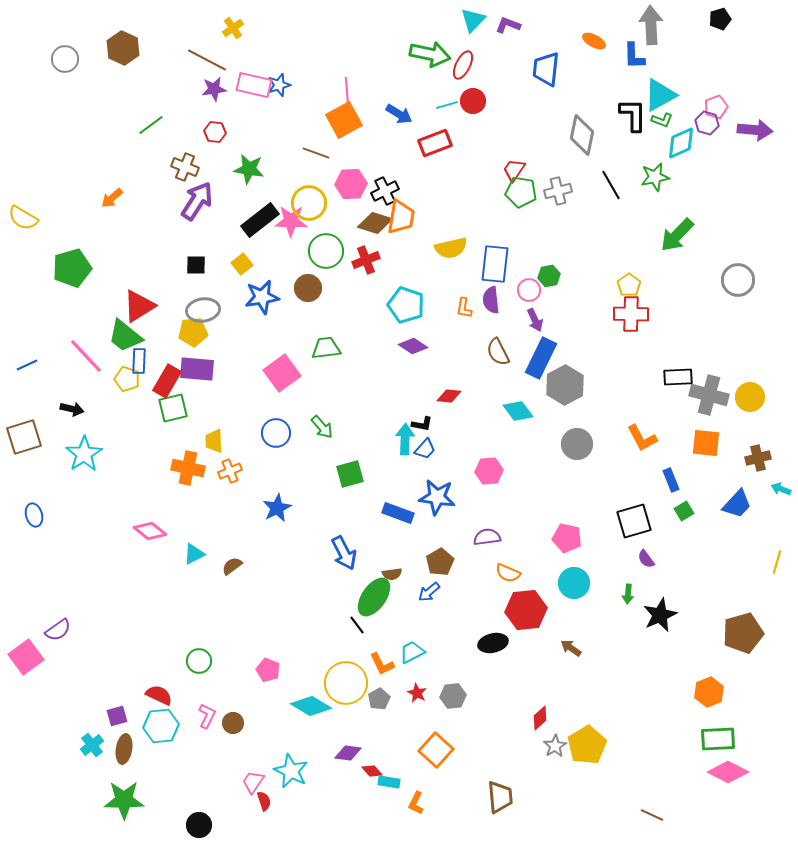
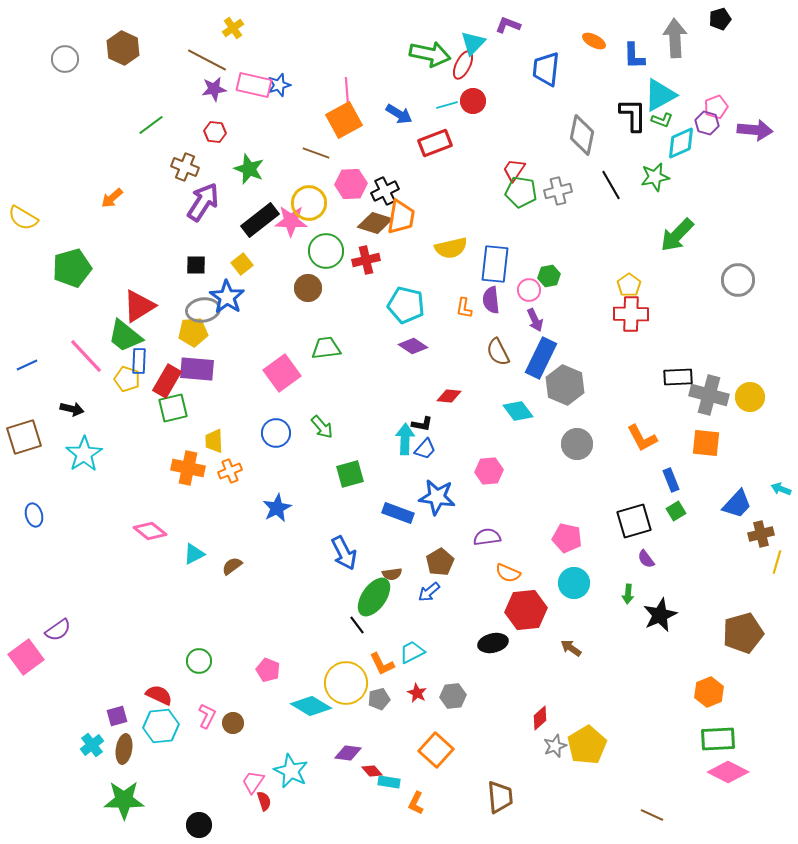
cyan triangle at (473, 20): moved 23 px down
gray arrow at (651, 25): moved 24 px right, 13 px down
green star at (249, 169): rotated 12 degrees clockwise
purple arrow at (197, 201): moved 6 px right, 1 px down
red cross at (366, 260): rotated 8 degrees clockwise
blue star at (262, 297): moved 35 px left; rotated 28 degrees counterclockwise
cyan pentagon at (406, 305): rotated 6 degrees counterclockwise
gray hexagon at (565, 385): rotated 9 degrees counterclockwise
brown cross at (758, 458): moved 3 px right, 76 px down
green square at (684, 511): moved 8 px left
gray pentagon at (379, 699): rotated 15 degrees clockwise
gray star at (555, 746): rotated 10 degrees clockwise
